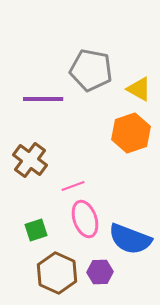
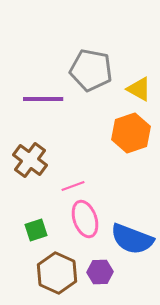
blue semicircle: moved 2 px right
